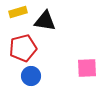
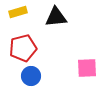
black triangle: moved 11 px right, 4 px up; rotated 15 degrees counterclockwise
